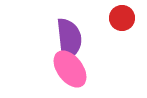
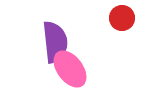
purple semicircle: moved 14 px left, 3 px down
